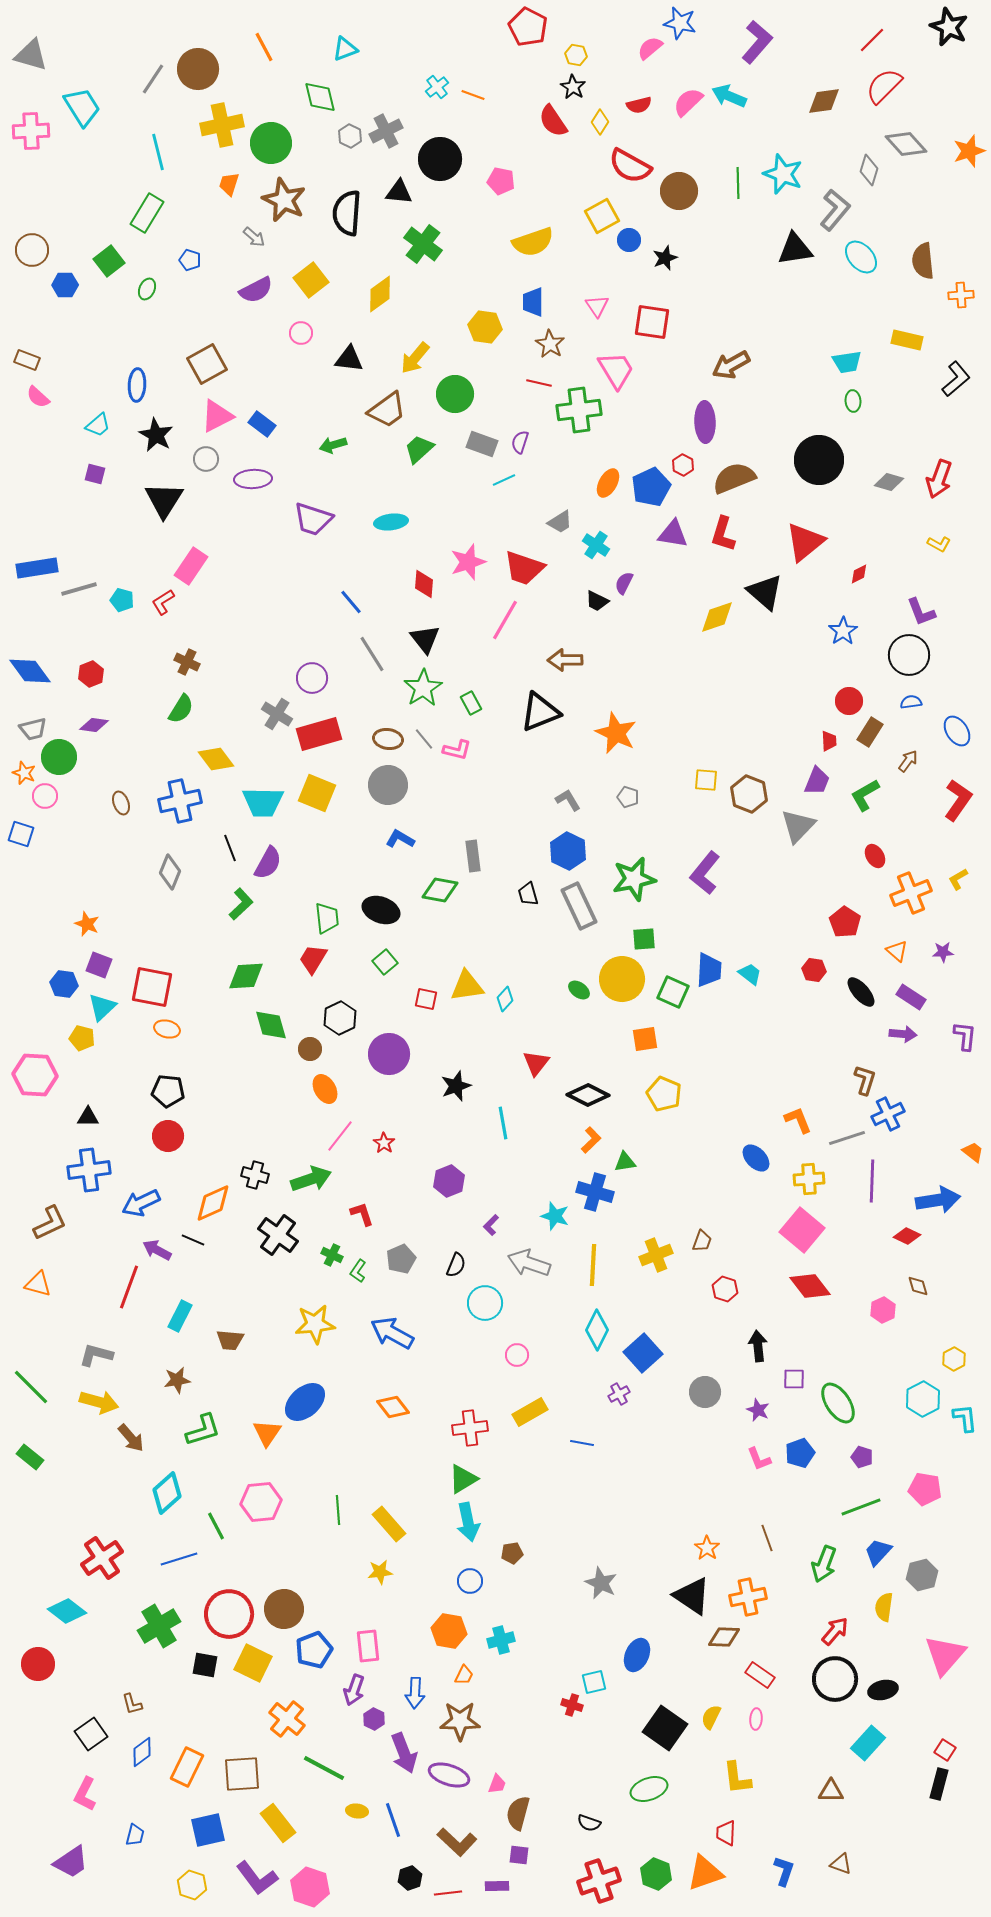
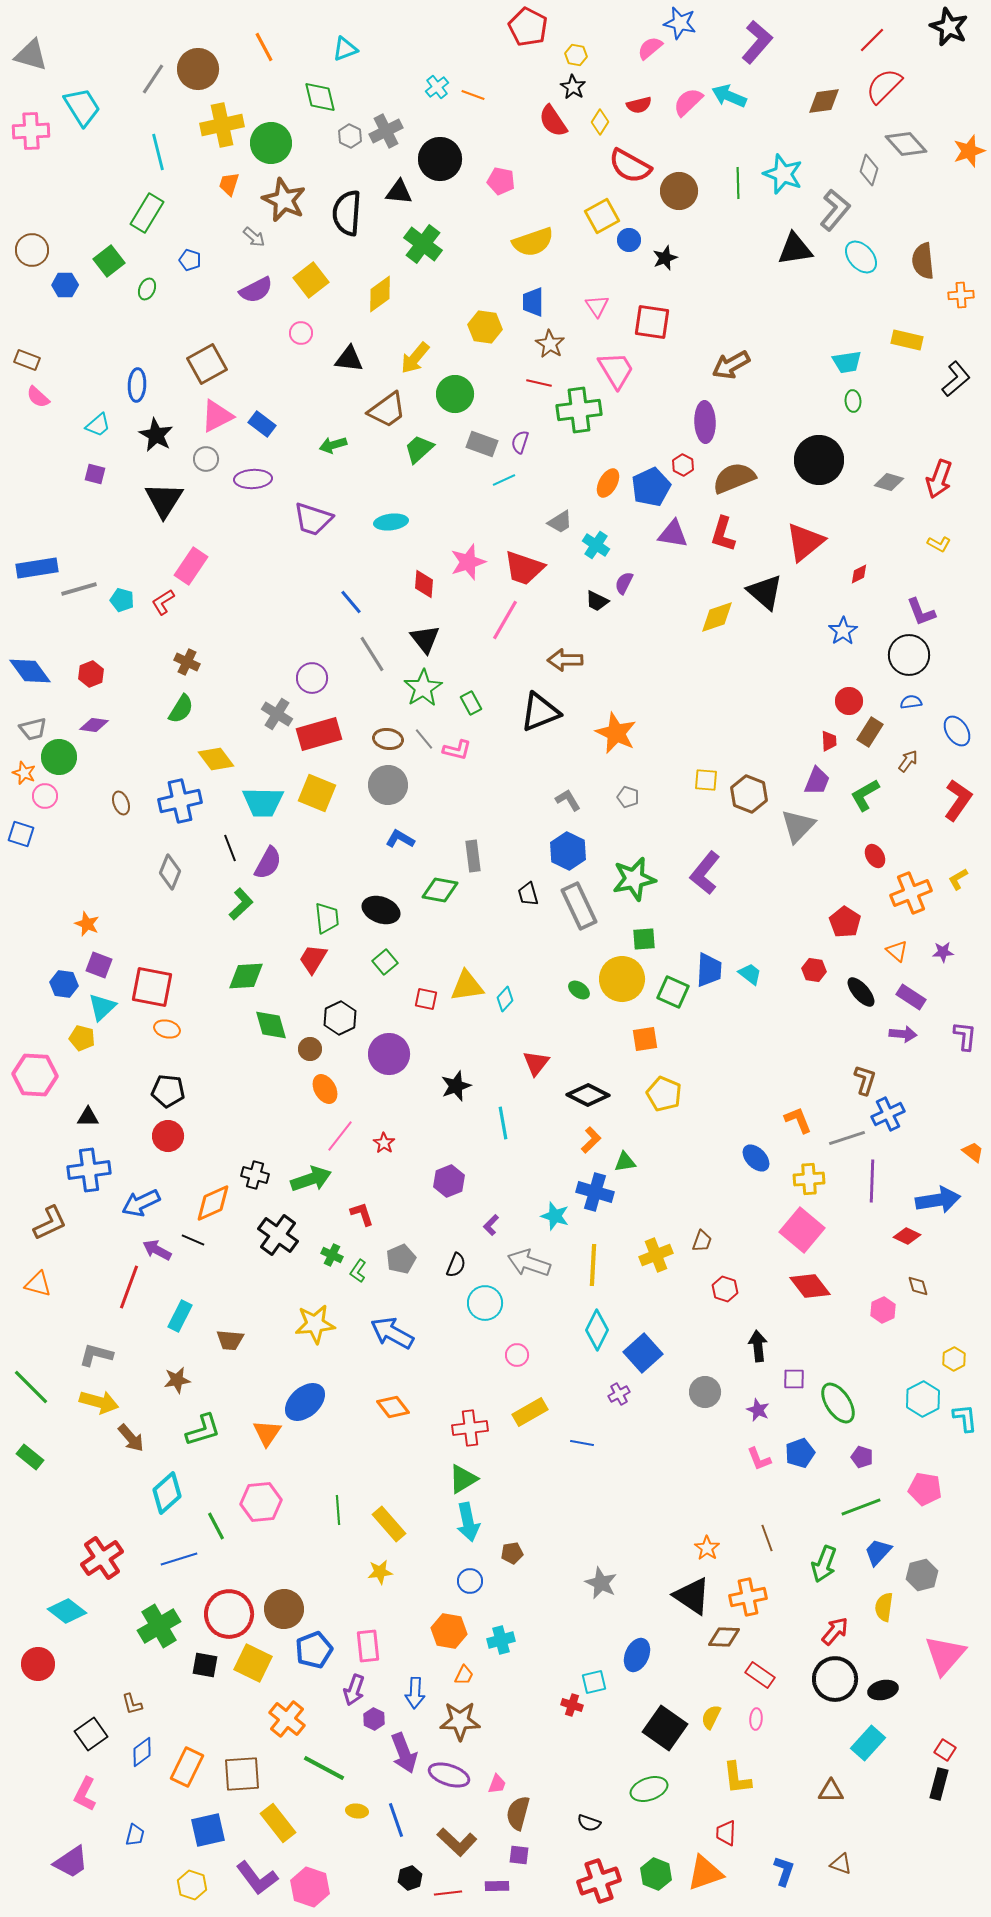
blue line at (393, 1820): moved 3 px right
